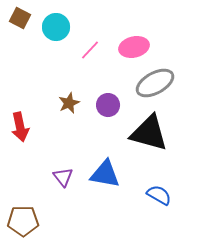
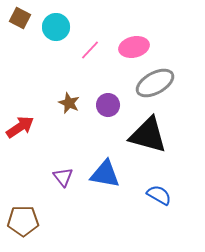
brown star: rotated 25 degrees counterclockwise
red arrow: rotated 112 degrees counterclockwise
black triangle: moved 1 px left, 2 px down
